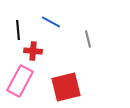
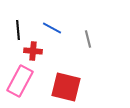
blue line: moved 1 px right, 6 px down
red square: rotated 28 degrees clockwise
